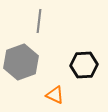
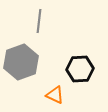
black hexagon: moved 4 px left, 4 px down
